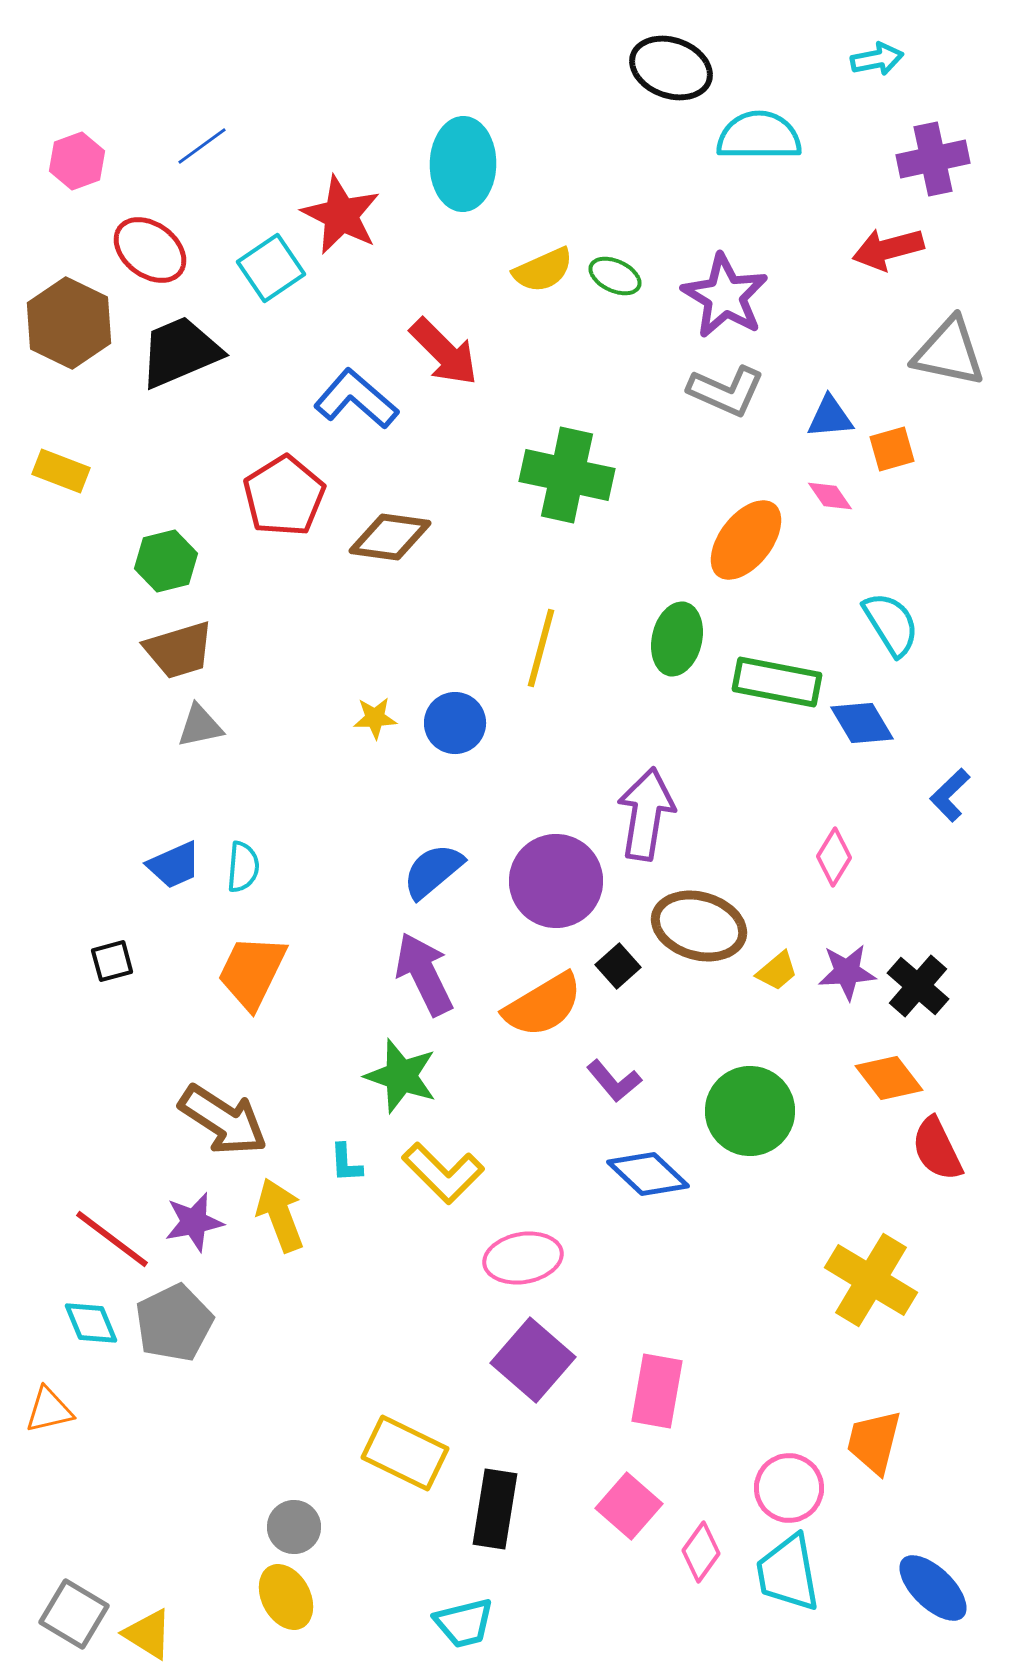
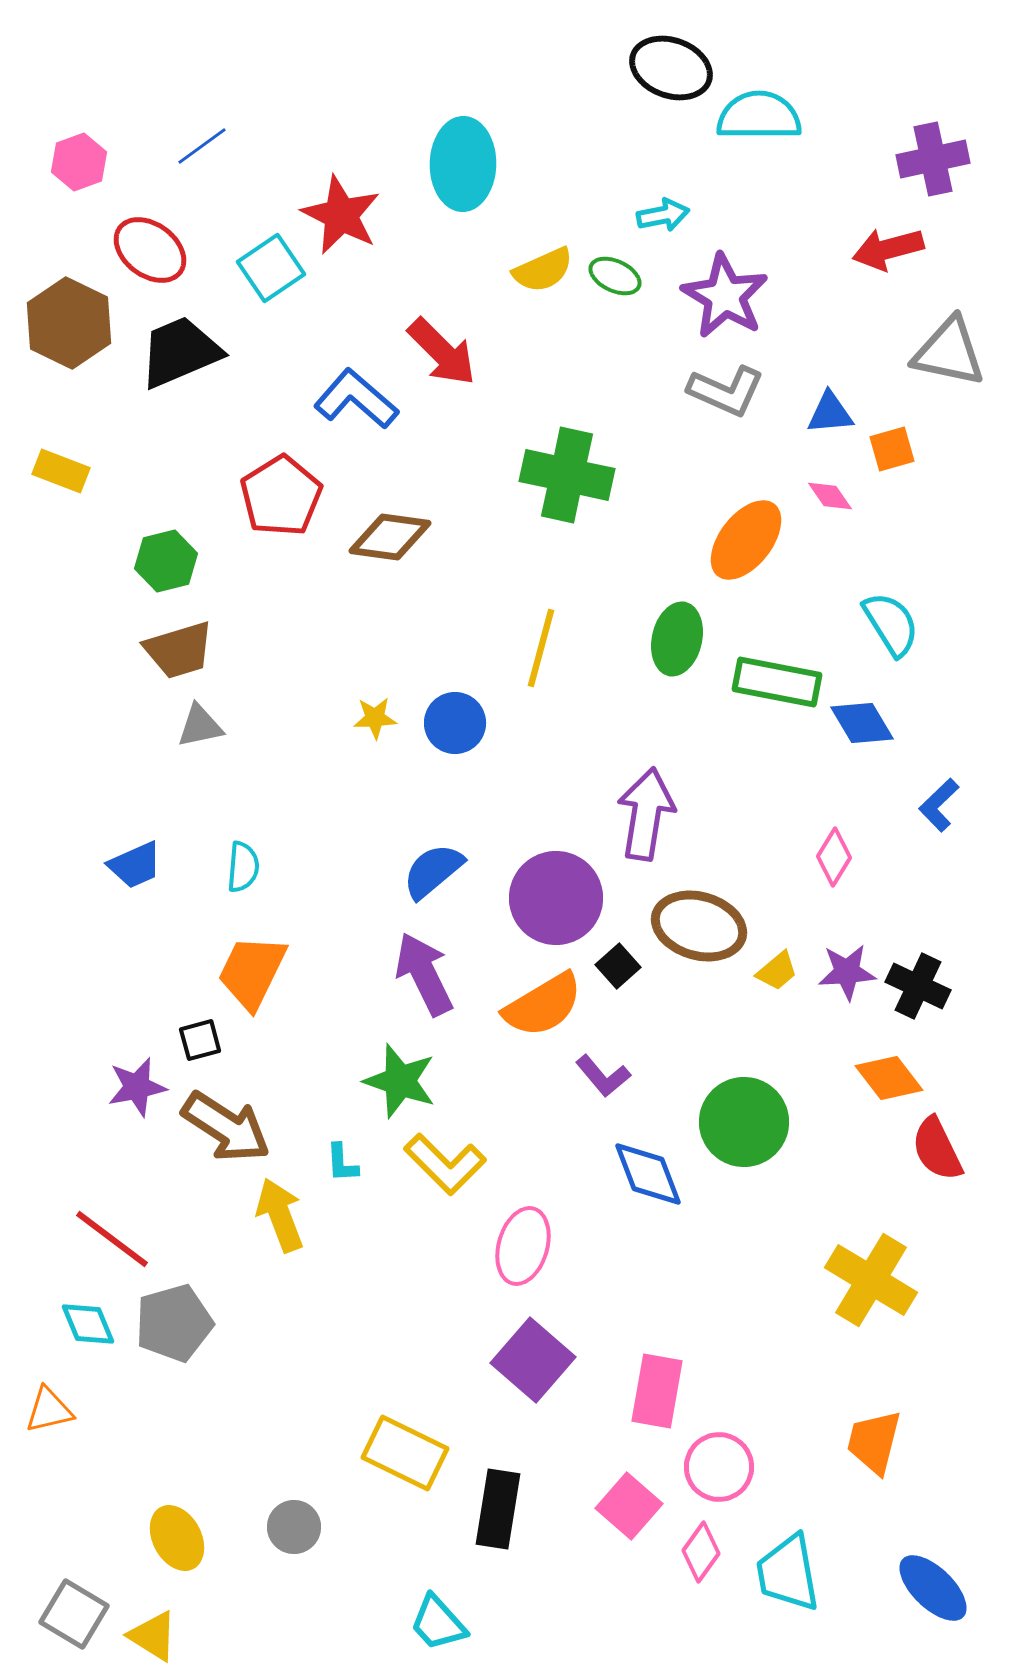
cyan arrow at (877, 59): moved 214 px left, 156 px down
cyan semicircle at (759, 136): moved 20 px up
pink hexagon at (77, 161): moved 2 px right, 1 px down
red arrow at (444, 352): moved 2 px left
blue triangle at (830, 417): moved 4 px up
red pentagon at (284, 496): moved 3 px left
blue L-shape at (950, 795): moved 11 px left, 10 px down
blue trapezoid at (174, 865): moved 39 px left
purple circle at (556, 881): moved 17 px down
black square at (112, 961): moved 88 px right, 79 px down
black cross at (918, 986): rotated 16 degrees counterclockwise
green star at (401, 1076): moved 1 px left, 5 px down
purple L-shape at (614, 1081): moved 11 px left, 5 px up
green circle at (750, 1111): moved 6 px left, 11 px down
brown arrow at (223, 1120): moved 3 px right, 7 px down
cyan L-shape at (346, 1163): moved 4 px left
yellow L-shape at (443, 1173): moved 2 px right, 9 px up
blue diamond at (648, 1174): rotated 26 degrees clockwise
purple star at (194, 1222): moved 57 px left, 135 px up
pink ellipse at (523, 1258): moved 12 px up; rotated 64 degrees counterclockwise
cyan diamond at (91, 1323): moved 3 px left, 1 px down
gray pentagon at (174, 1323): rotated 10 degrees clockwise
pink circle at (789, 1488): moved 70 px left, 21 px up
black rectangle at (495, 1509): moved 3 px right
yellow ellipse at (286, 1597): moved 109 px left, 59 px up
cyan trapezoid at (464, 1623): moved 26 px left; rotated 62 degrees clockwise
yellow triangle at (148, 1634): moved 5 px right, 2 px down
